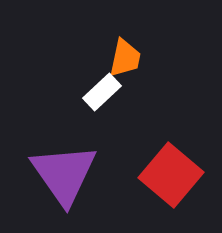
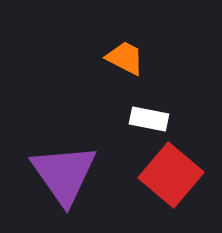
orange trapezoid: rotated 75 degrees counterclockwise
white rectangle: moved 47 px right, 27 px down; rotated 54 degrees clockwise
